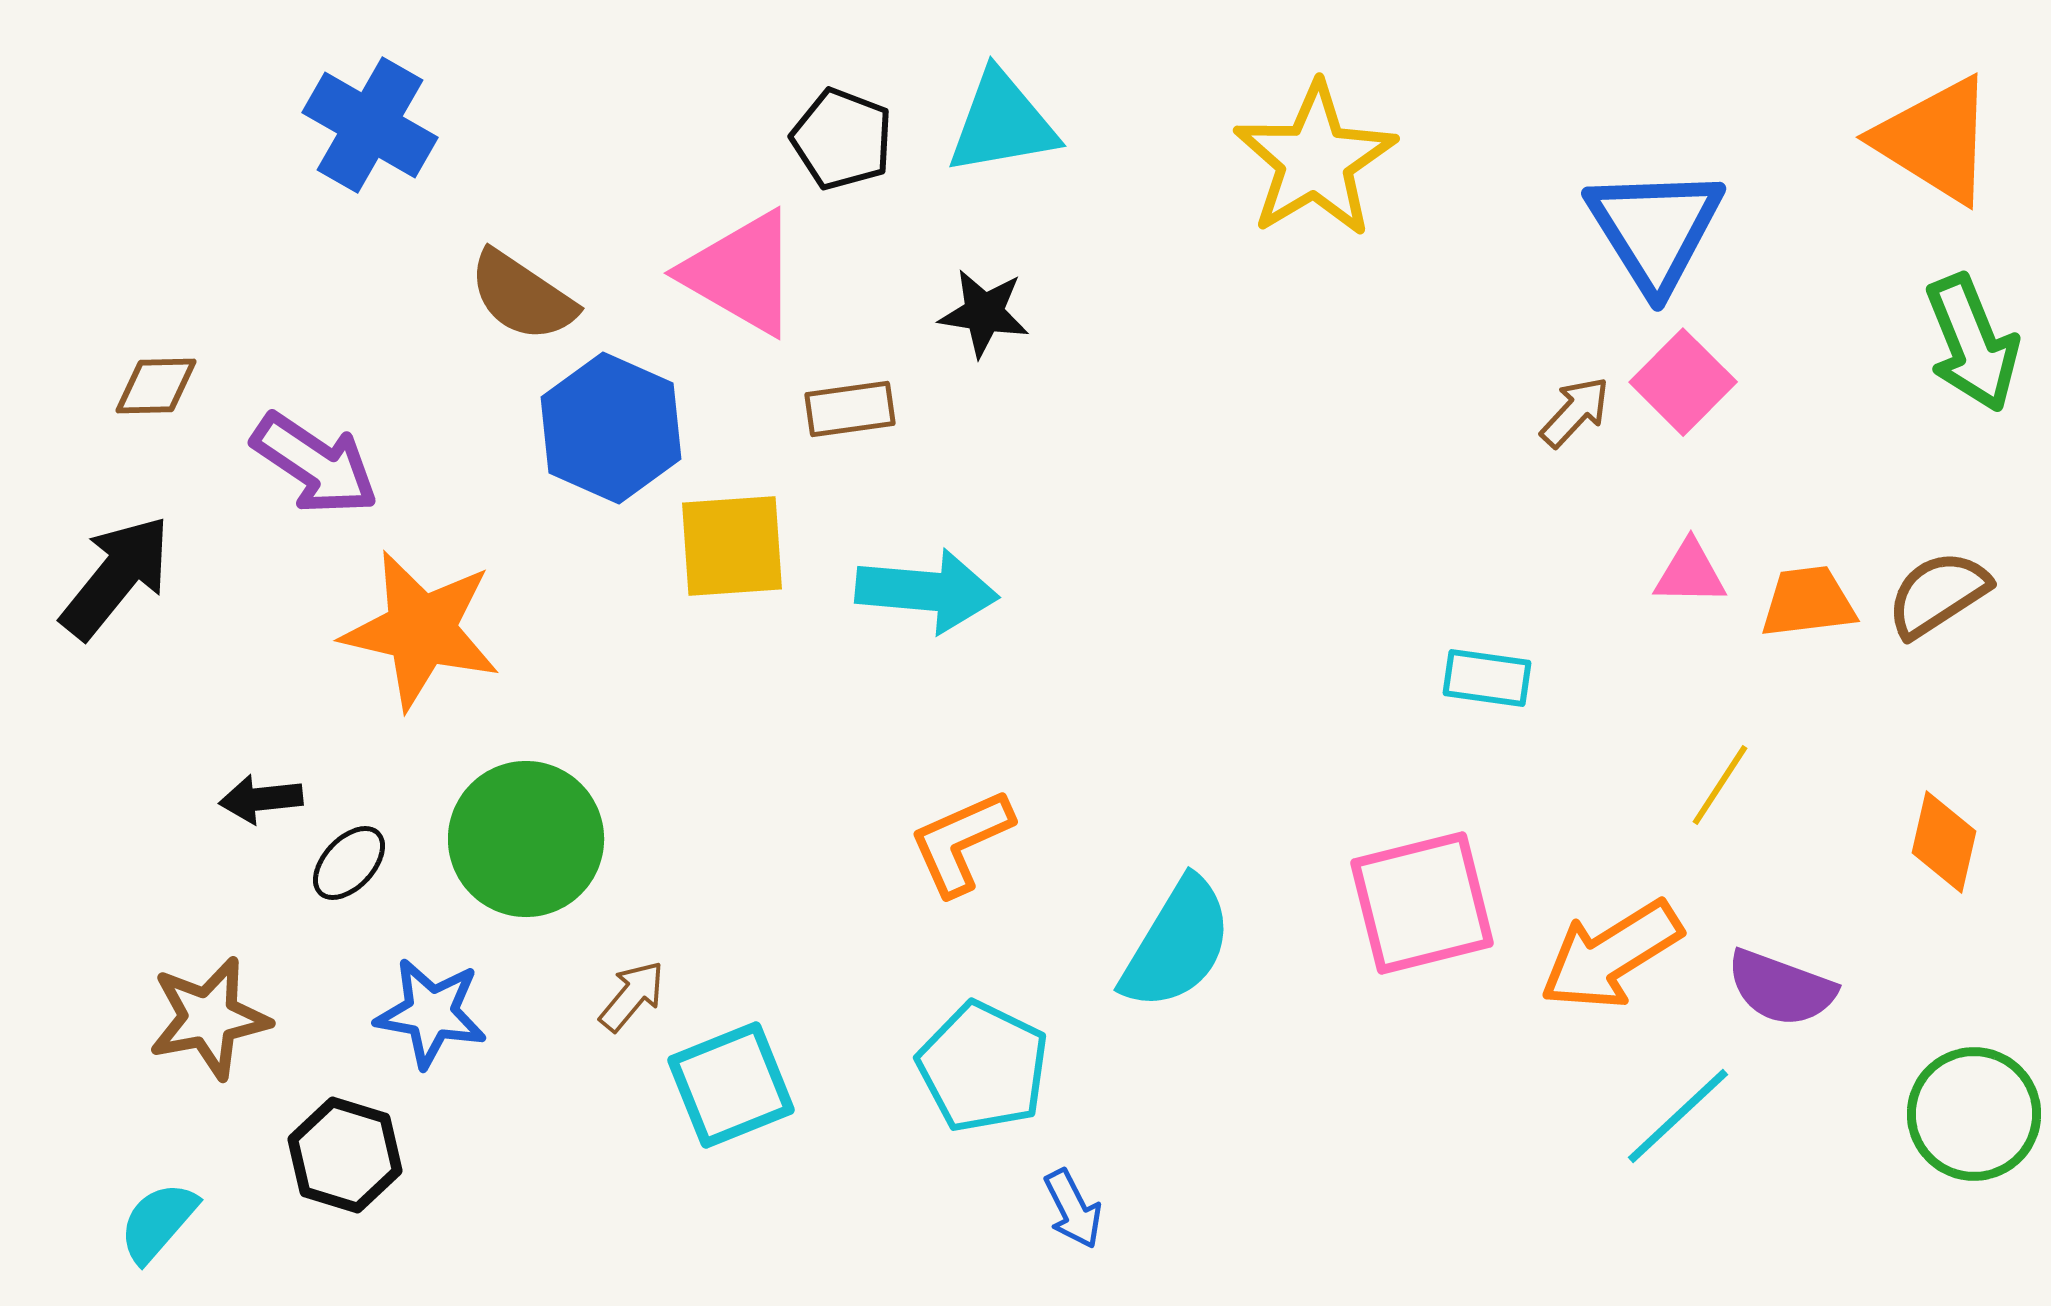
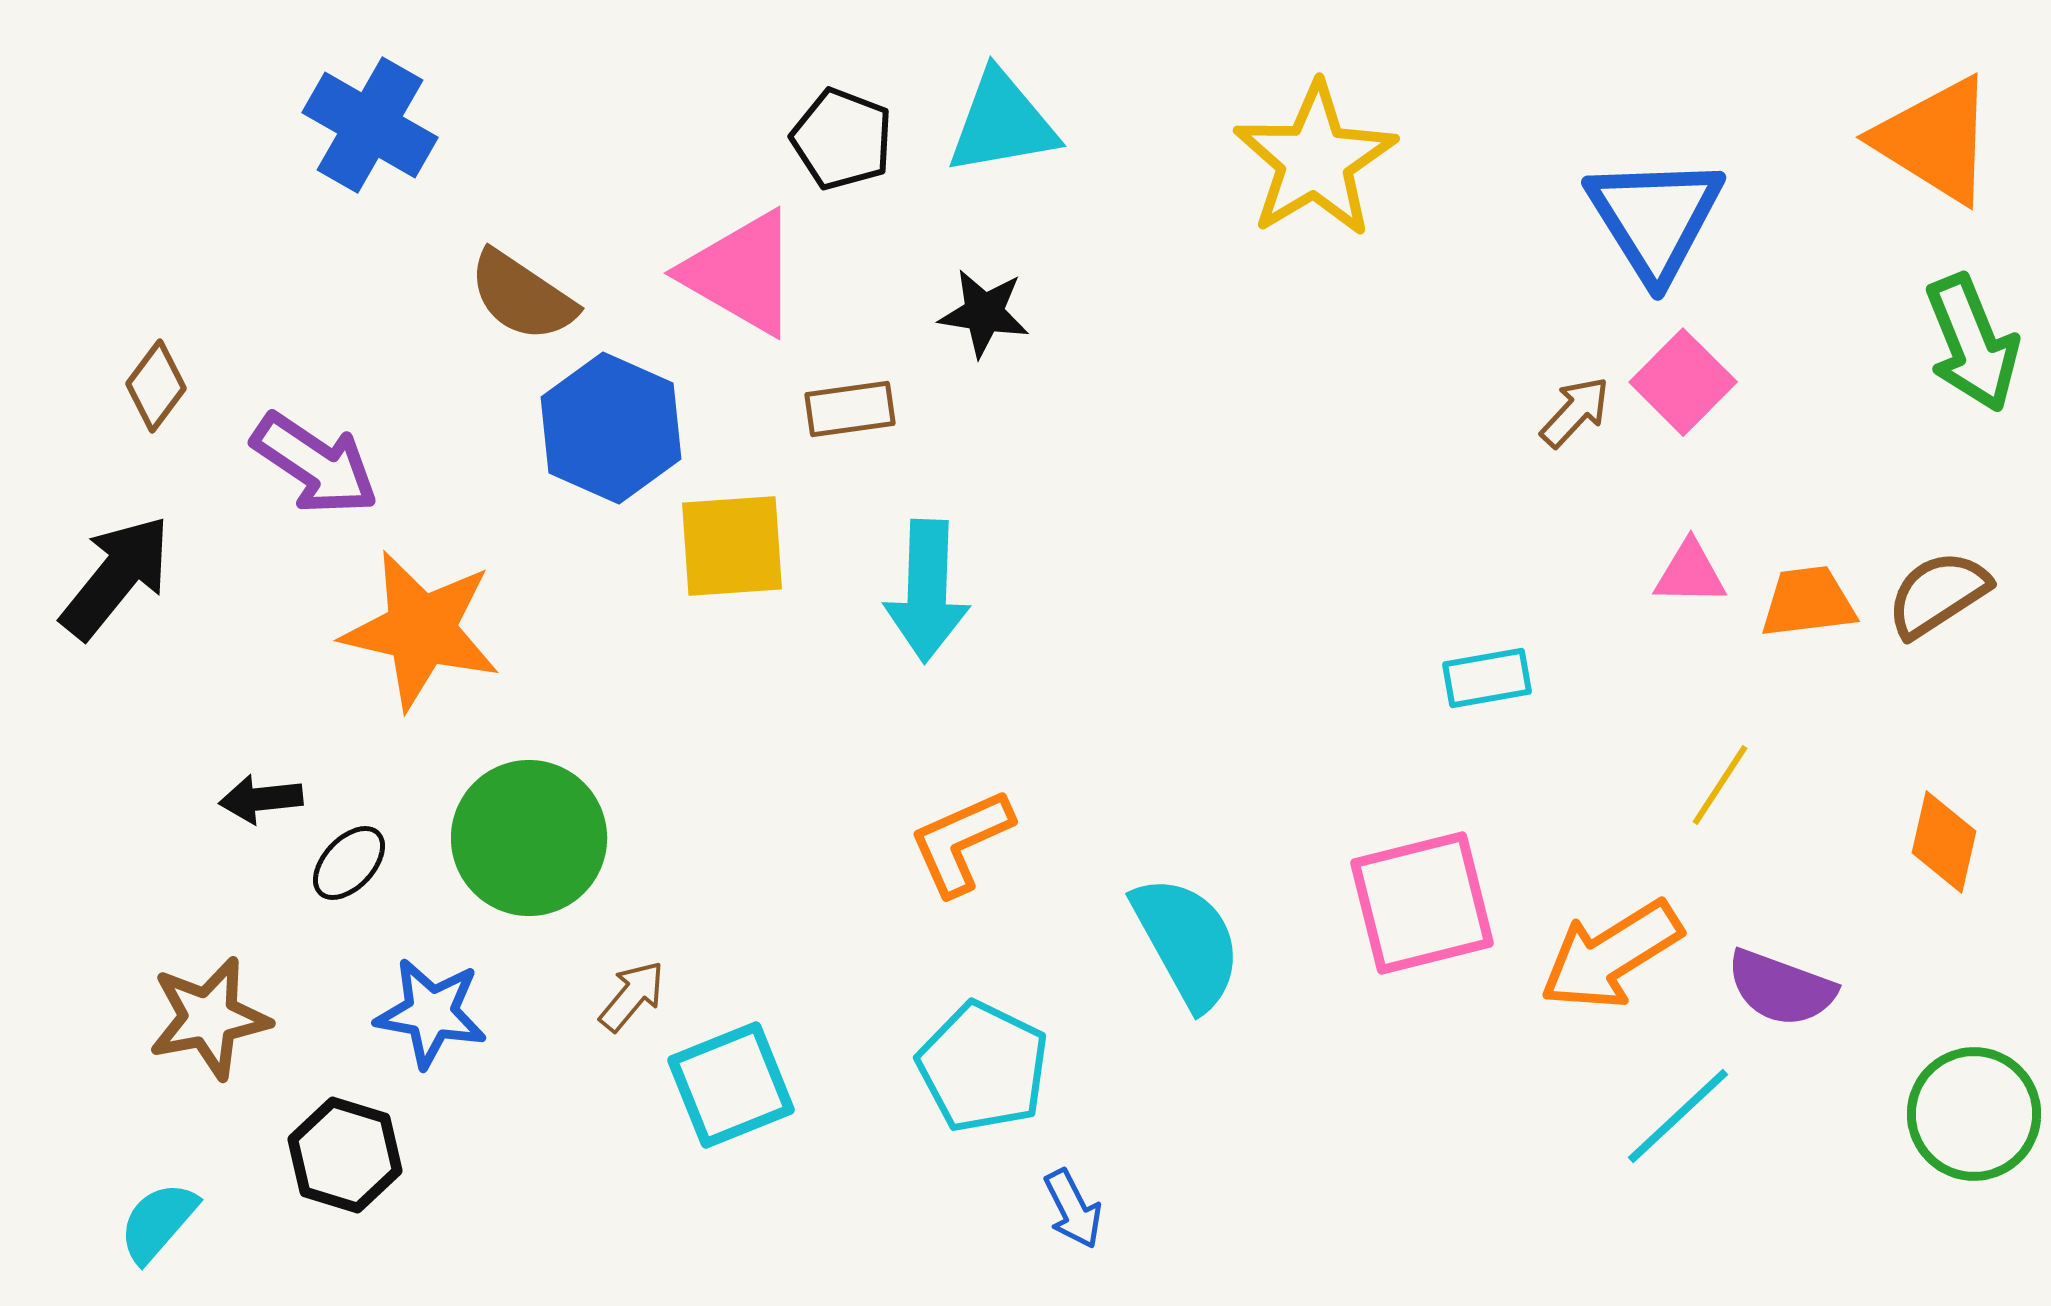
blue triangle at (1655, 229): moved 11 px up
brown diamond at (156, 386): rotated 52 degrees counterclockwise
cyan arrow at (927, 591): rotated 87 degrees clockwise
cyan rectangle at (1487, 678): rotated 18 degrees counterclockwise
green circle at (526, 839): moved 3 px right, 1 px up
cyan semicircle at (1177, 944): moved 10 px right, 2 px up; rotated 60 degrees counterclockwise
